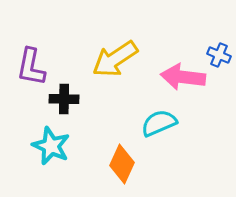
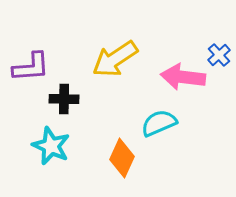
blue cross: rotated 25 degrees clockwise
purple L-shape: rotated 105 degrees counterclockwise
orange diamond: moved 6 px up
